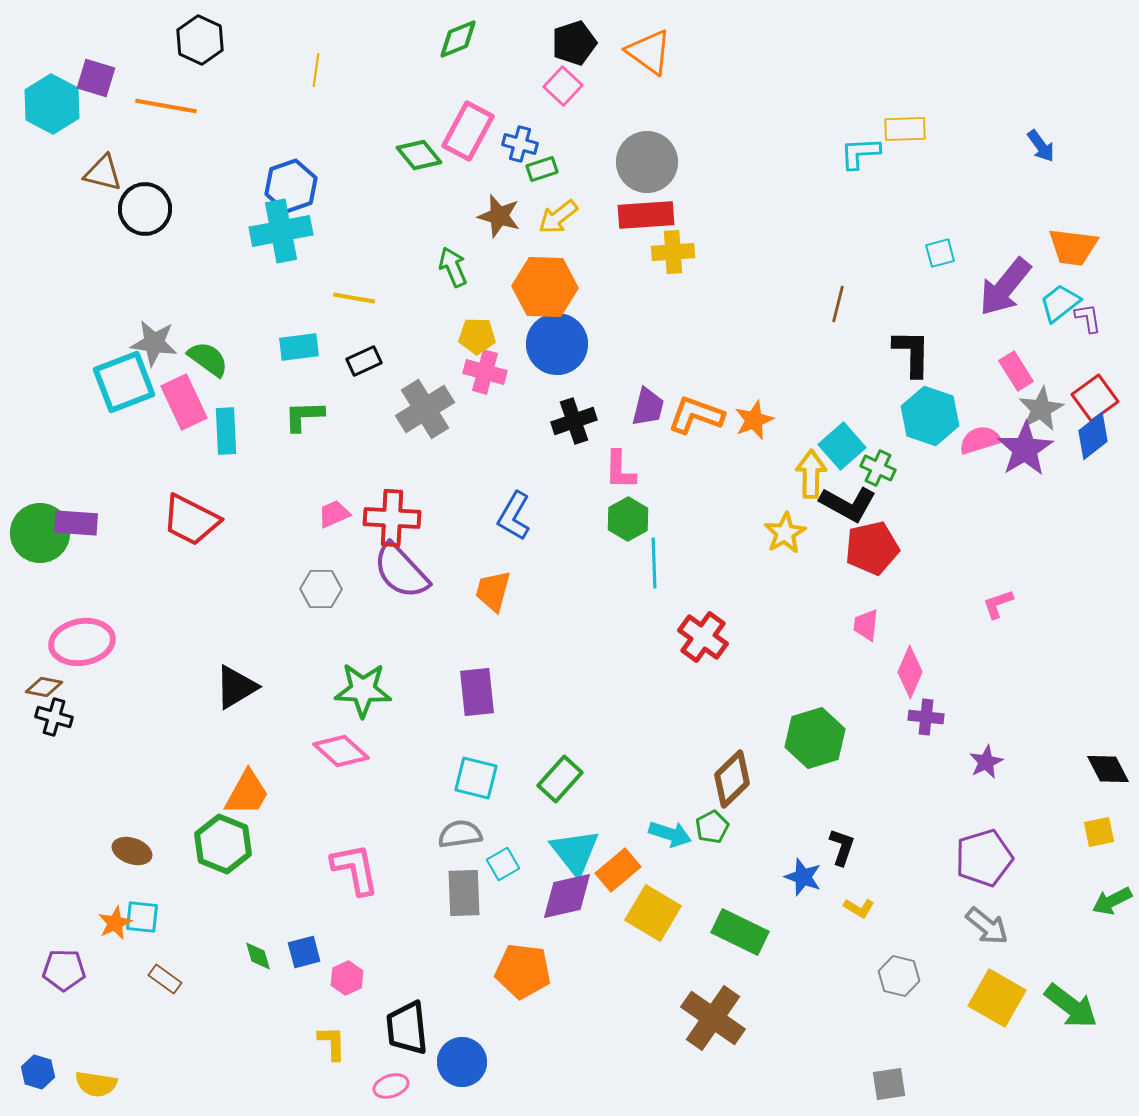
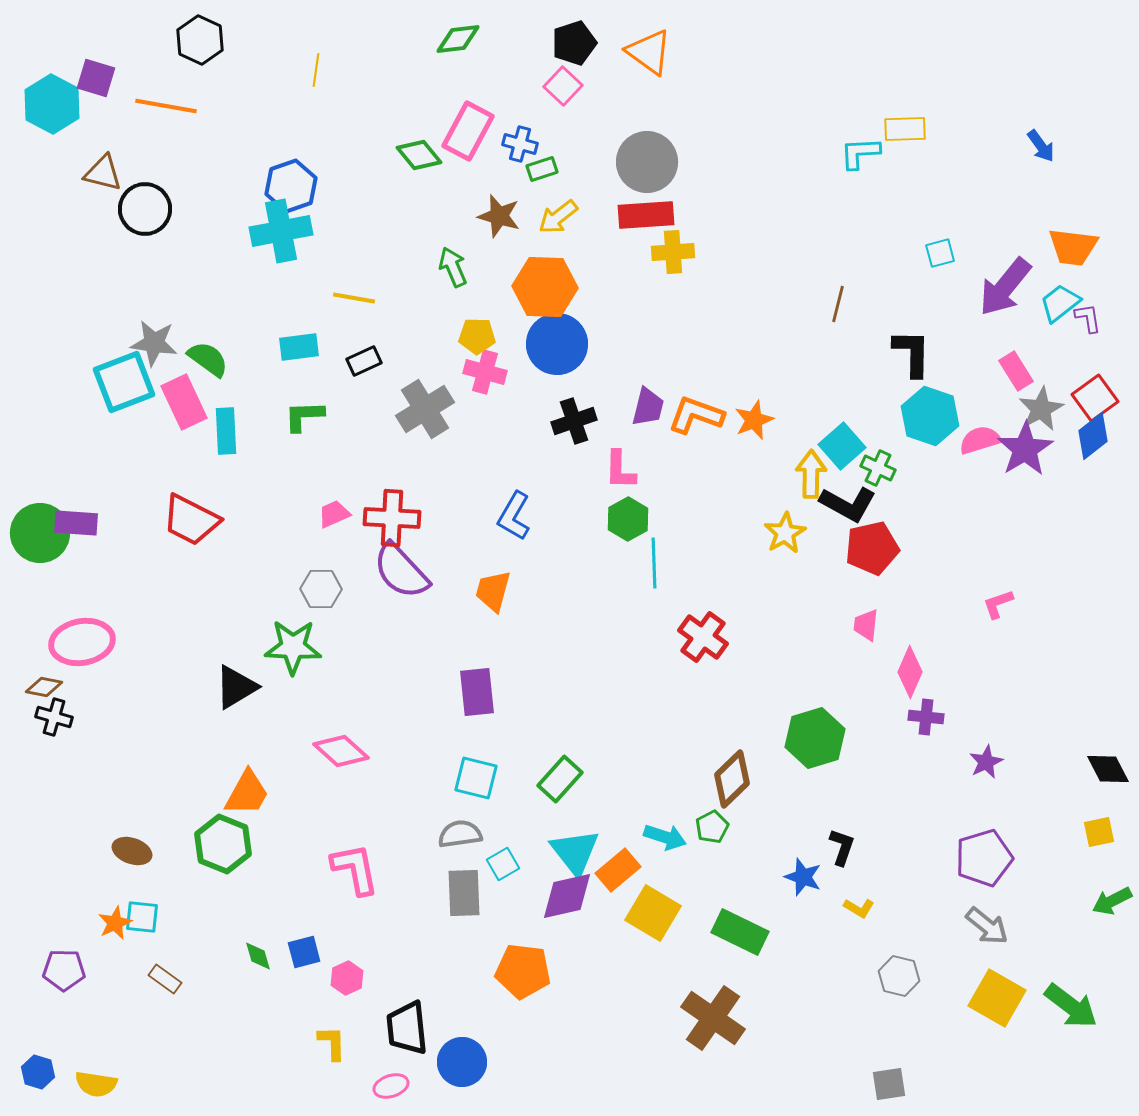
green diamond at (458, 39): rotated 15 degrees clockwise
green star at (363, 690): moved 70 px left, 43 px up
cyan arrow at (670, 834): moved 5 px left, 3 px down
